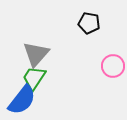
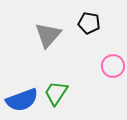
gray triangle: moved 12 px right, 19 px up
green trapezoid: moved 22 px right, 15 px down
blue semicircle: rotated 32 degrees clockwise
